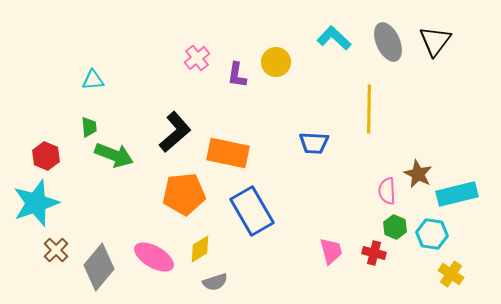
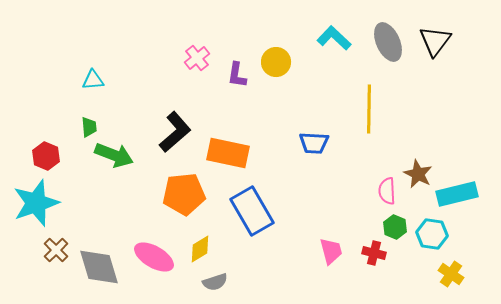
gray diamond: rotated 57 degrees counterclockwise
